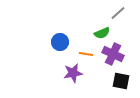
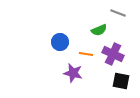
gray line: rotated 63 degrees clockwise
green semicircle: moved 3 px left, 3 px up
purple star: rotated 24 degrees clockwise
